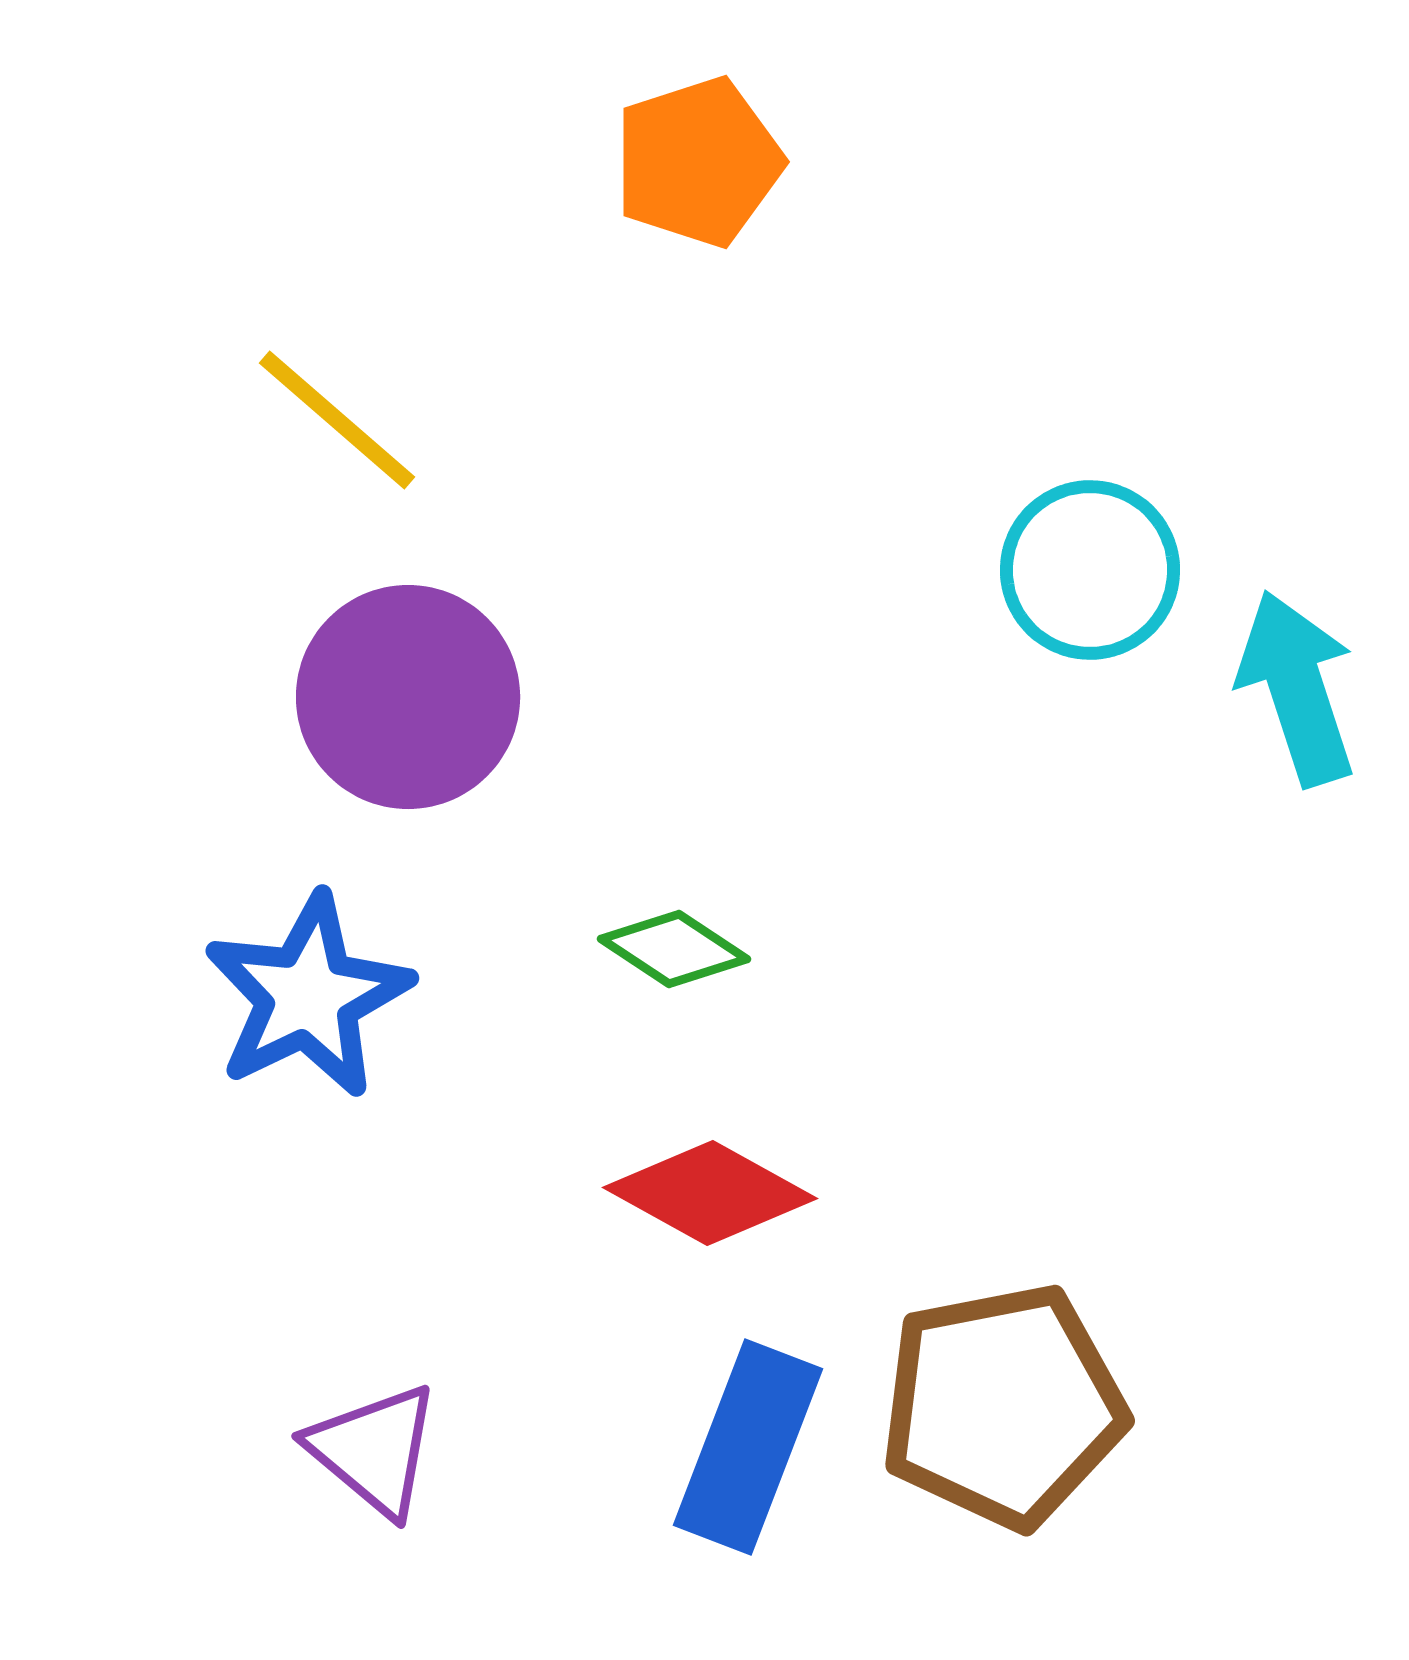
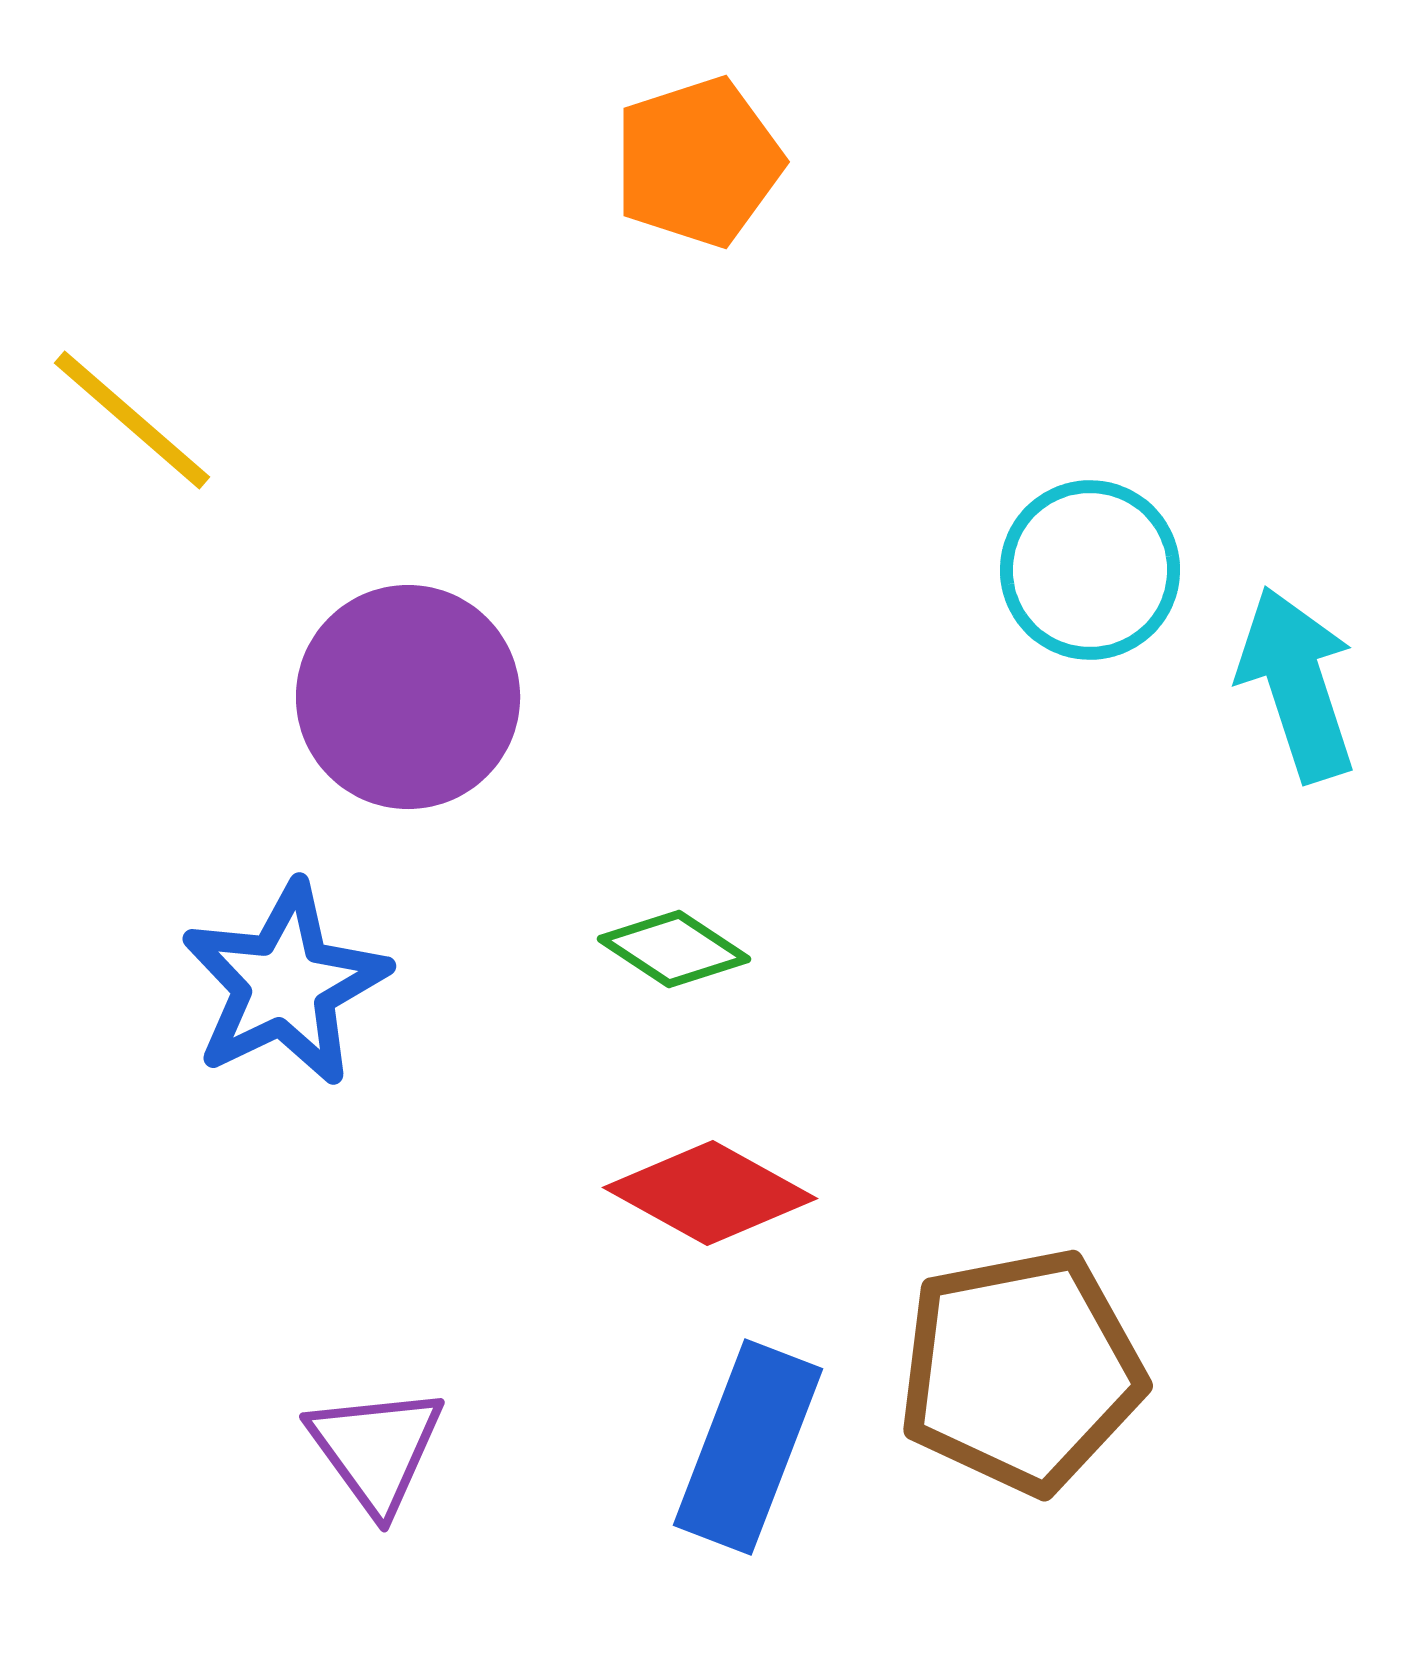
yellow line: moved 205 px left
cyan arrow: moved 4 px up
blue star: moved 23 px left, 12 px up
brown pentagon: moved 18 px right, 35 px up
purple triangle: moved 2 px right, 1 px up; rotated 14 degrees clockwise
